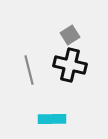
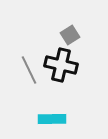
black cross: moved 9 px left
gray line: rotated 12 degrees counterclockwise
